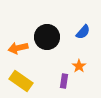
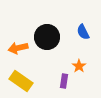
blue semicircle: rotated 112 degrees clockwise
